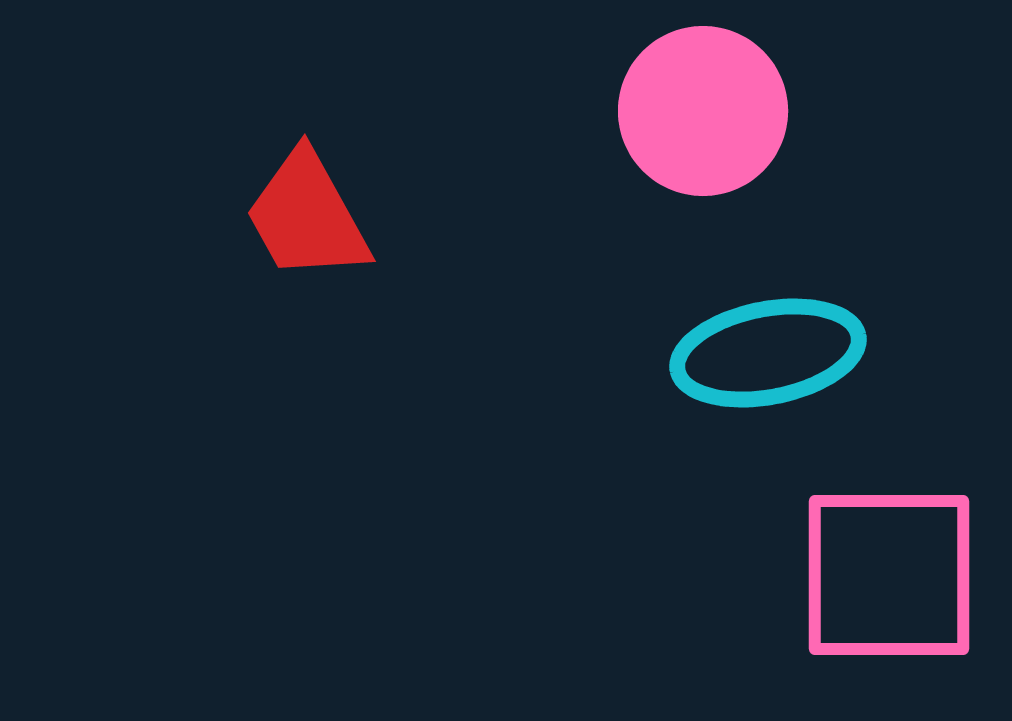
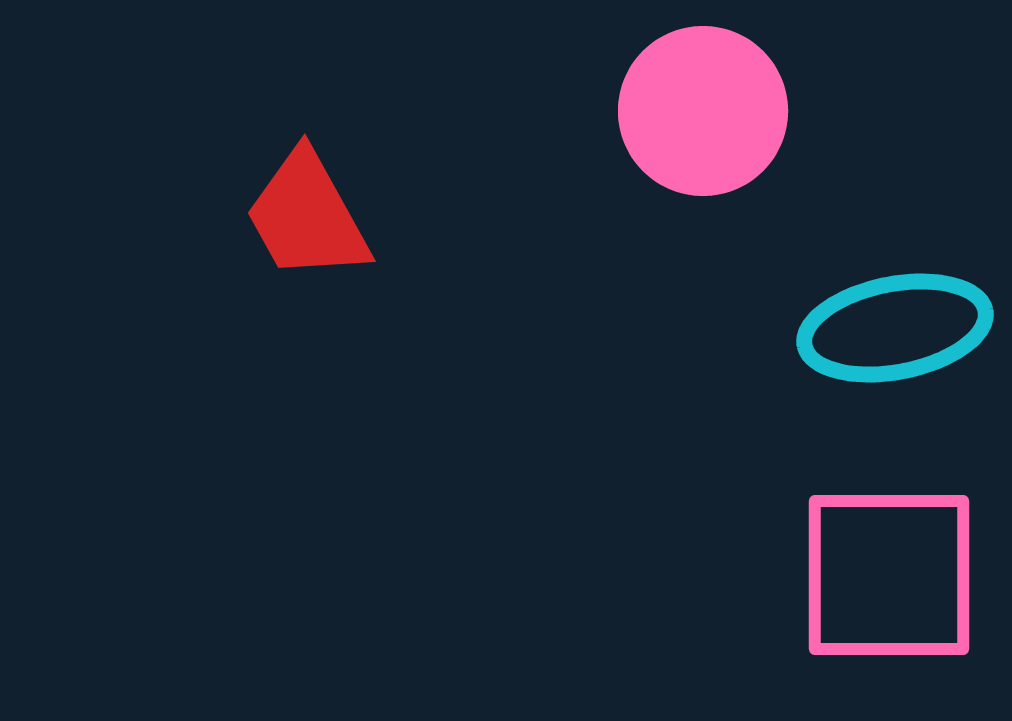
cyan ellipse: moved 127 px right, 25 px up
